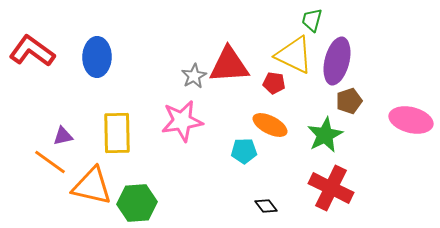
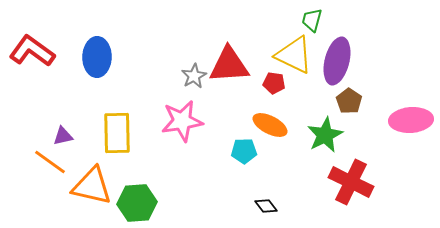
brown pentagon: rotated 20 degrees counterclockwise
pink ellipse: rotated 18 degrees counterclockwise
red cross: moved 20 px right, 6 px up
